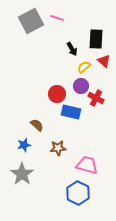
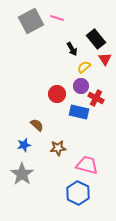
black rectangle: rotated 42 degrees counterclockwise
red triangle: moved 1 px right, 2 px up; rotated 16 degrees clockwise
blue rectangle: moved 8 px right
